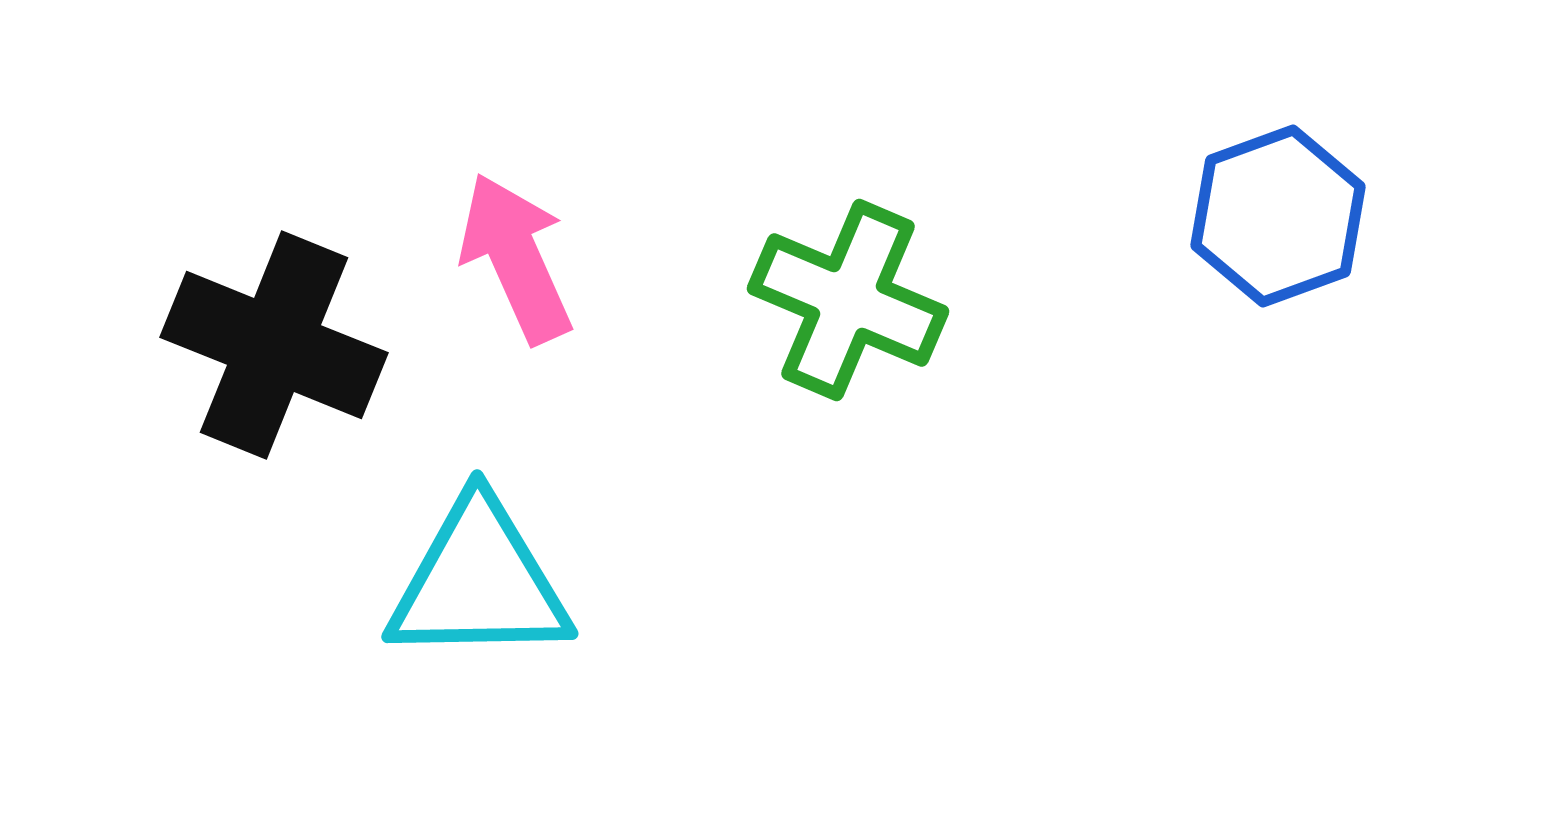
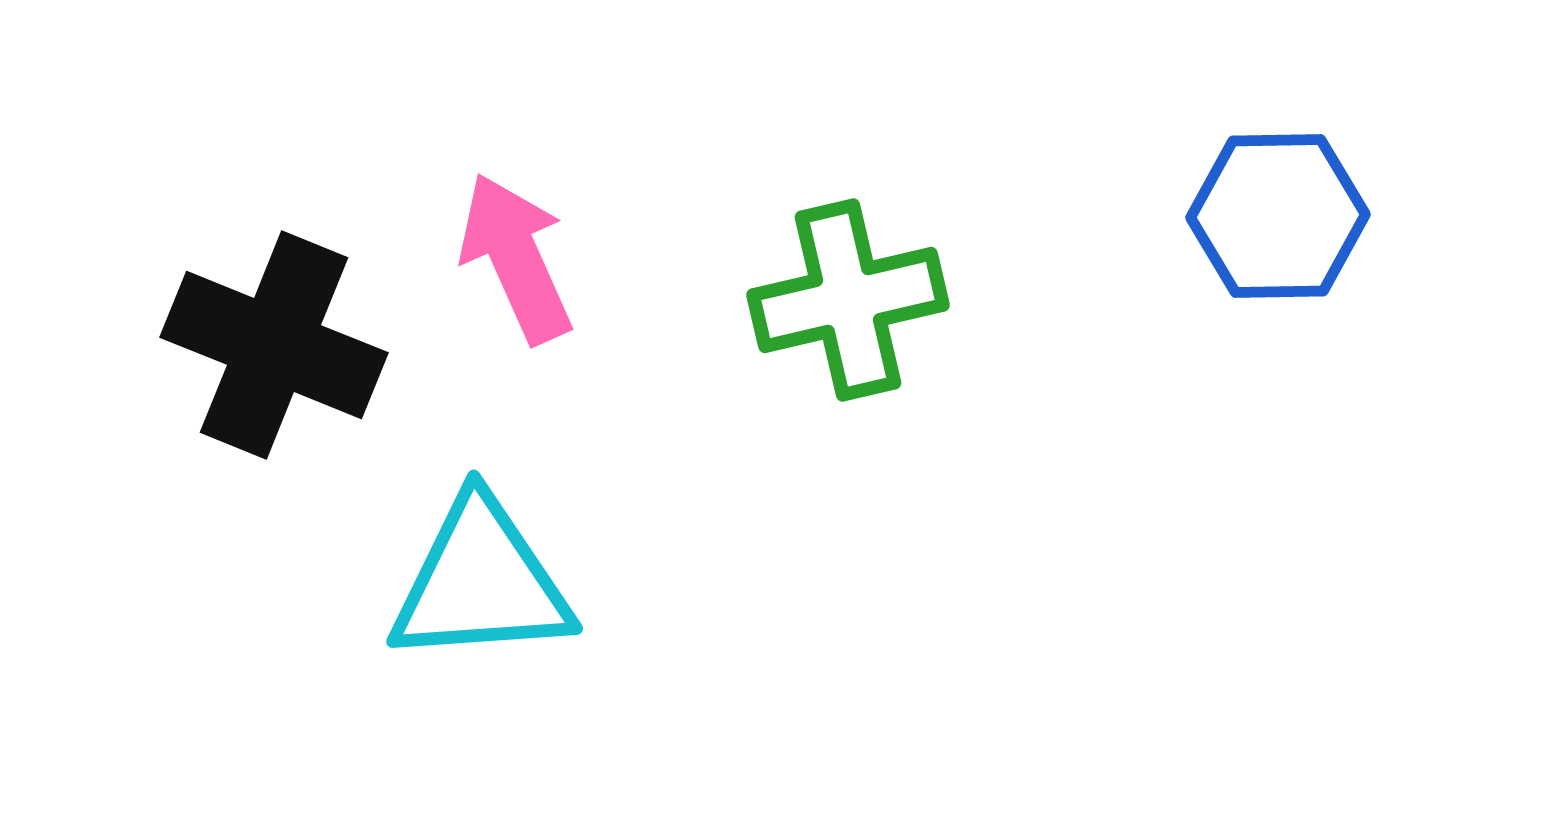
blue hexagon: rotated 19 degrees clockwise
green cross: rotated 36 degrees counterclockwise
cyan triangle: moved 2 px right; rotated 3 degrees counterclockwise
